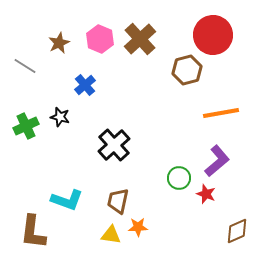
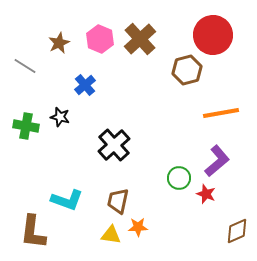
green cross: rotated 35 degrees clockwise
